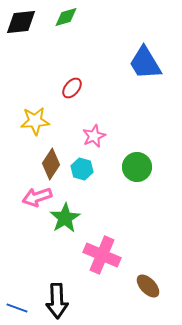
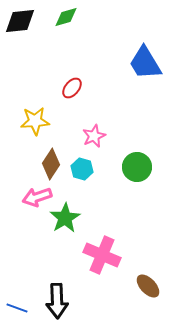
black diamond: moved 1 px left, 1 px up
